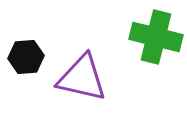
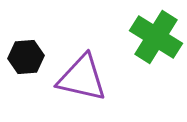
green cross: rotated 18 degrees clockwise
